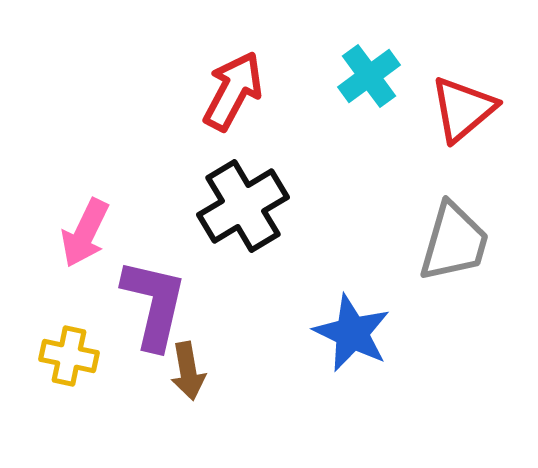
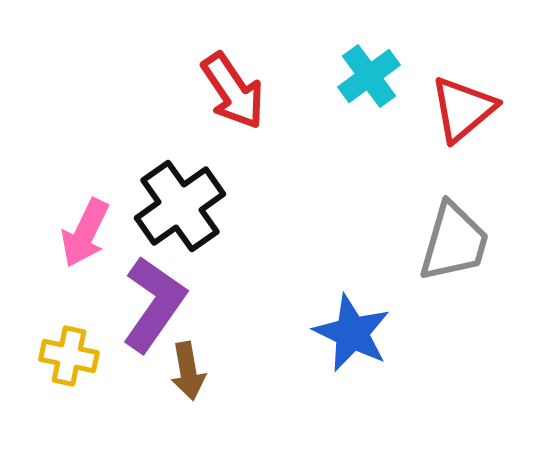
red arrow: rotated 118 degrees clockwise
black cross: moved 63 px left; rotated 4 degrees counterclockwise
purple L-shape: rotated 22 degrees clockwise
